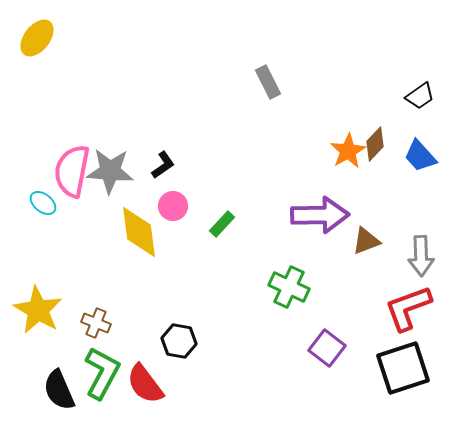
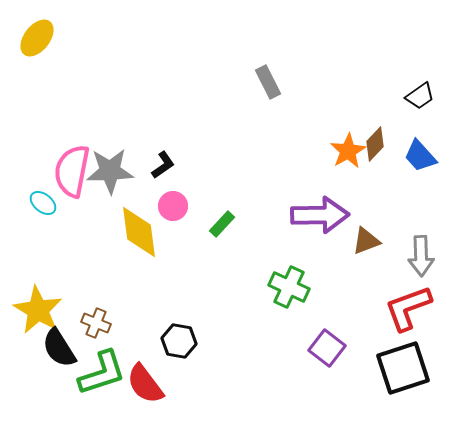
gray star: rotated 6 degrees counterclockwise
green L-shape: rotated 44 degrees clockwise
black semicircle: moved 42 px up; rotated 9 degrees counterclockwise
